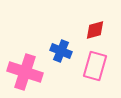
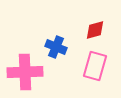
blue cross: moved 5 px left, 4 px up
pink cross: rotated 20 degrees counterclockwise
